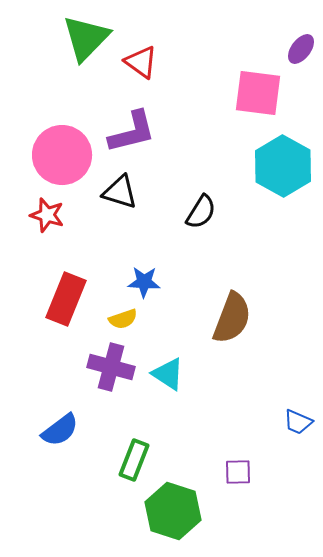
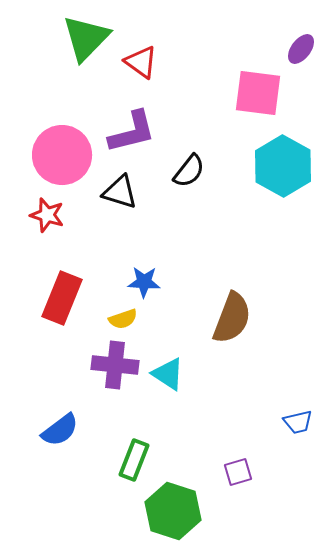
black semicircle: moved 12 px left, 41 px up; rotated 6 degrees clockwise
red rectangle: moved 4 px left, 1 px up
purple cross: moved 4 px right, 2 px up; rotated 9 degrees counterclockwise
blue trapezoid: rotated 36 degrees counterclockwise
purple square: rotated 16 degrees counterclockwise
